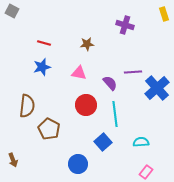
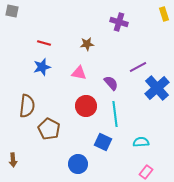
gray square: rotated 16 degrees counterclockwise
purple cross: moved 6 px left, 3 px up
purple line: moved 5 px right, 5 px up; rotated 24 degrees counterclockwise
purple semicircle: moved 1 px right
red circle: moved 1 px down
blue square: rotated 24 degrees counterclockwise
brown arrow: rotated 16 degrees clockwise
